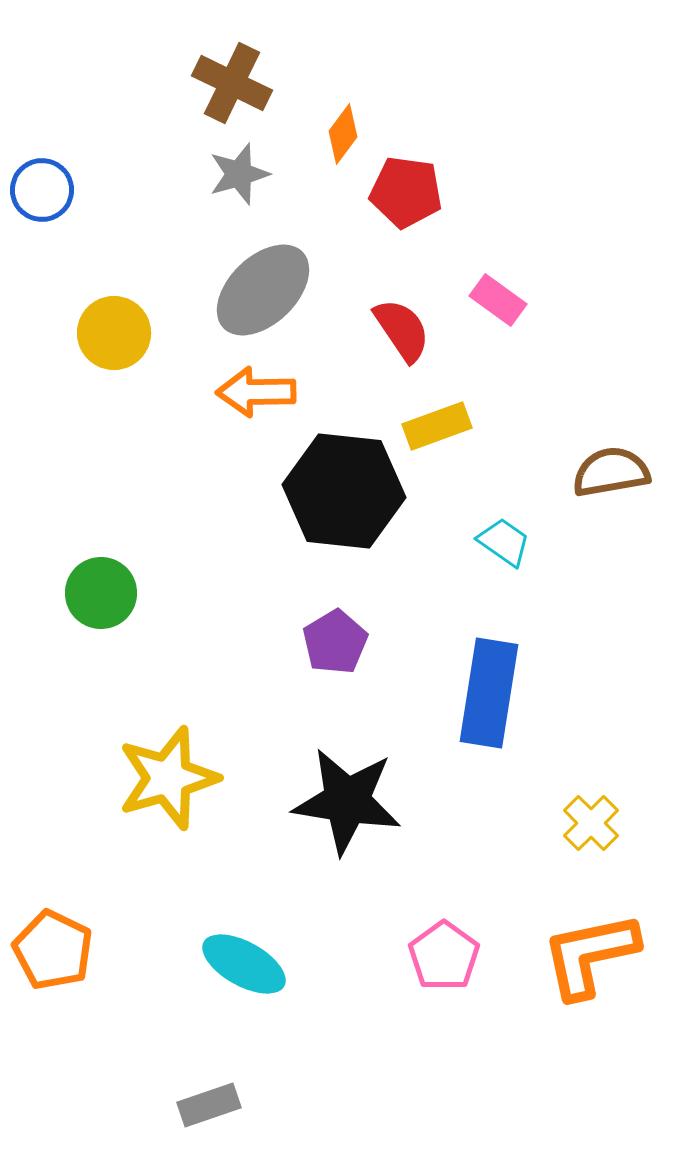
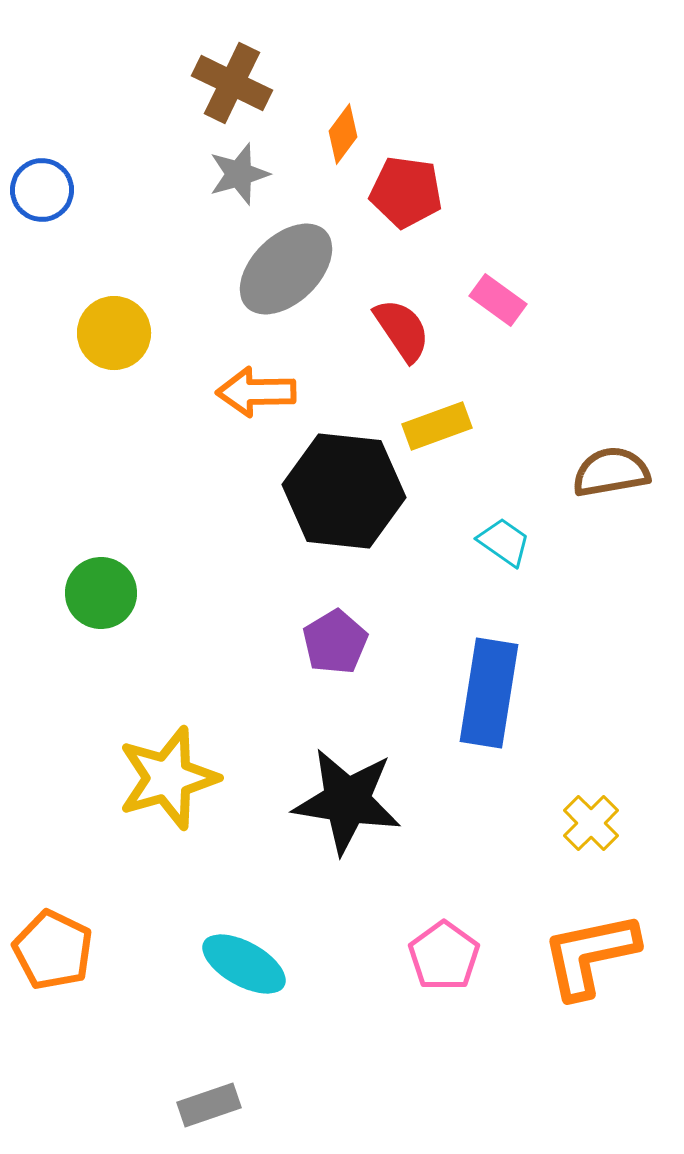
gray ellipse: moved 23 px right, 21 px up
